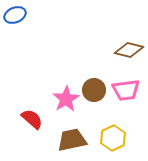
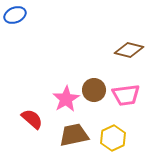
pink trapezoid: moved 5 px down
brown trapezoid: moved 2 px right, 5 px up
